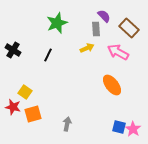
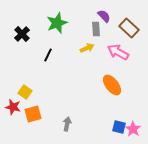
black cross: moved 9 px right, 16 px up; rotated 14 degrees clockwise
